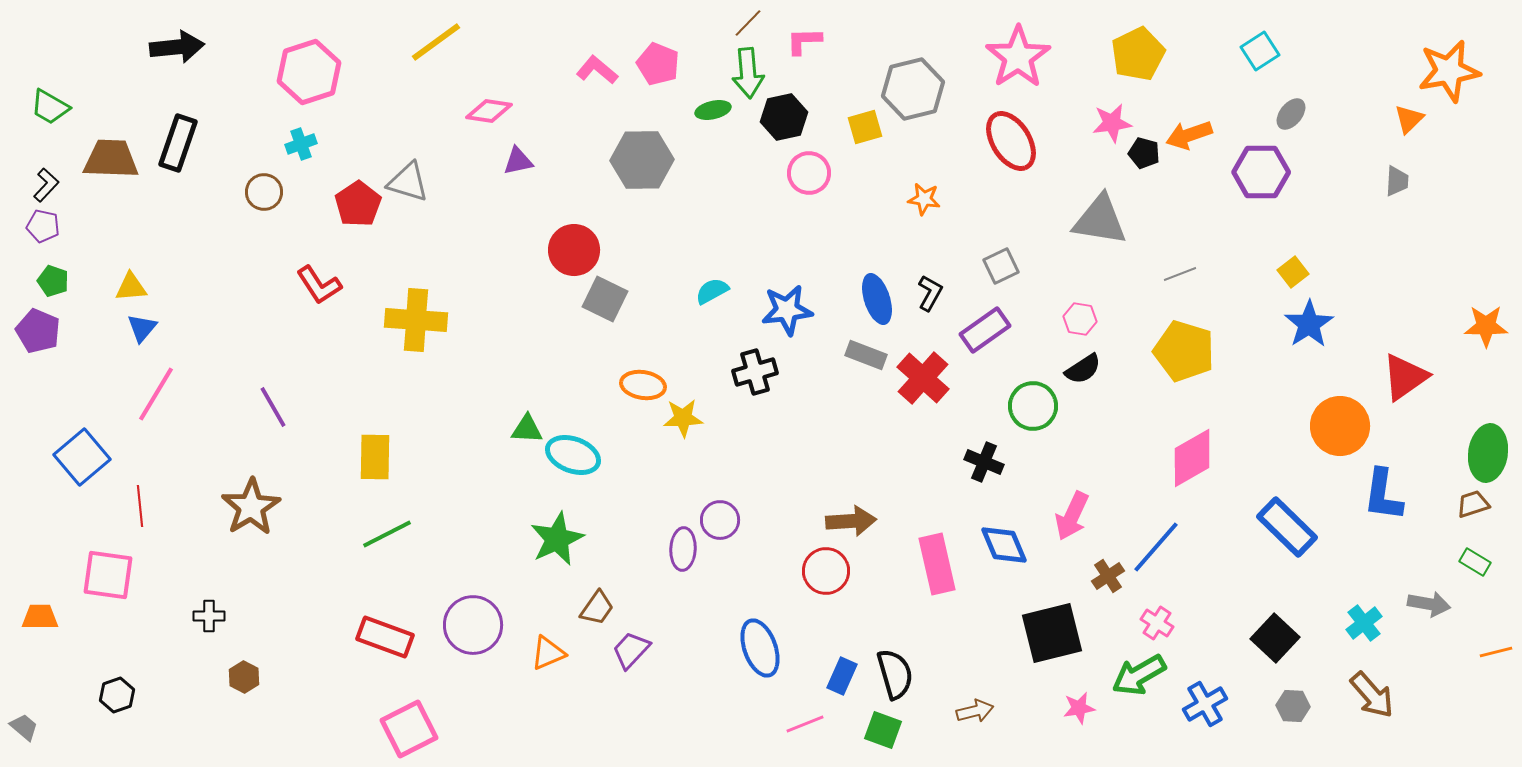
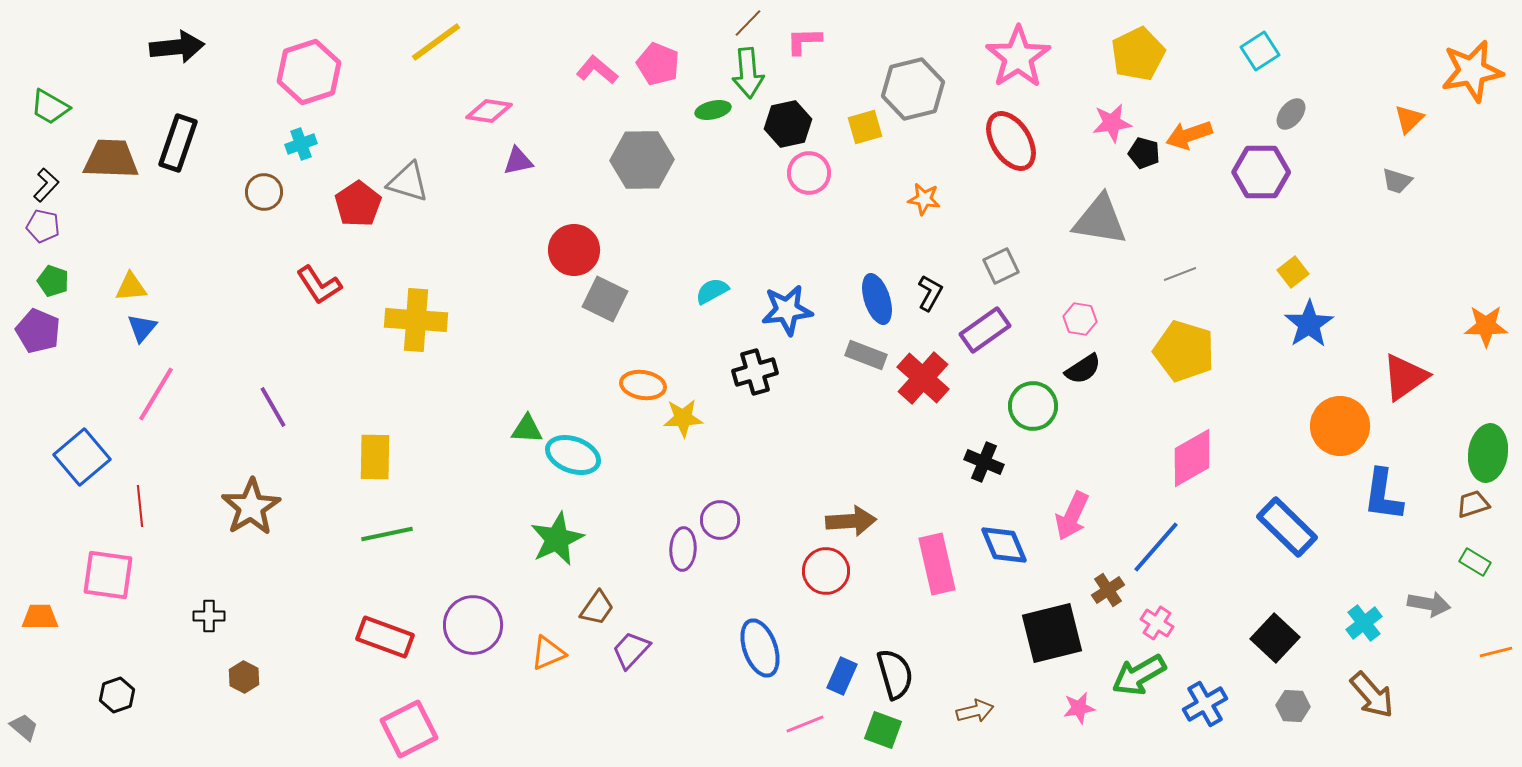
orange star at (1449, 71): moved 23 px right
black hexagon at (784, 117): moved 4 px right, 7 px down
gray trapezoid at (1397, 181): rotated 104 degrees clockwise
green line at (387, 534): rotated 15 degrees clockwise
brown cross at (1108, 576): moved 14 px down
